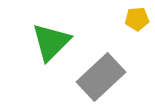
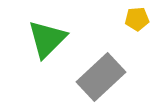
green triangle: moved 4 px left, 3 px up
